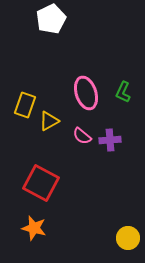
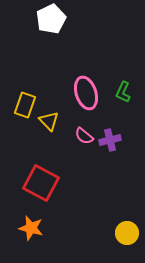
yellow triangle: rotated 45 degrees counterclockwise
pink semicircle: moved 2 px right
purple cross: rotated 10 degrees counterclockwise
orange star: moved 3 px left
yellow circle: moved 1 px left, 5 px up
